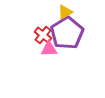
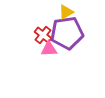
yellow triangle: moved 1 px right
purple pentagon: rotated 24 degrees clockwise
